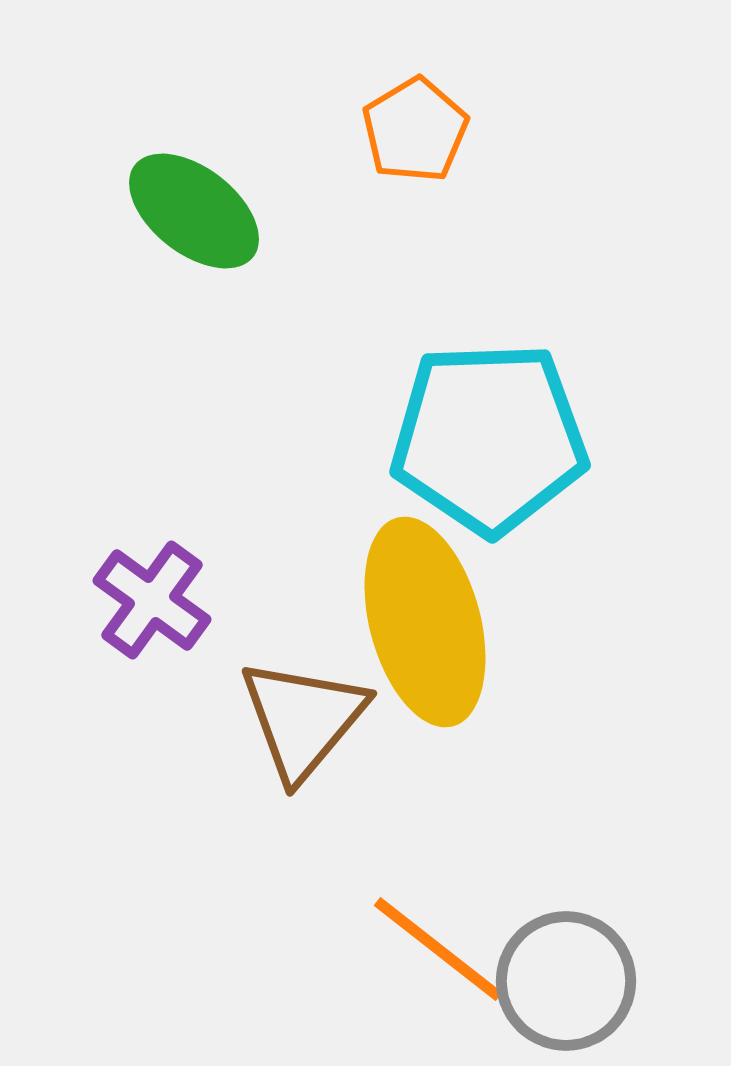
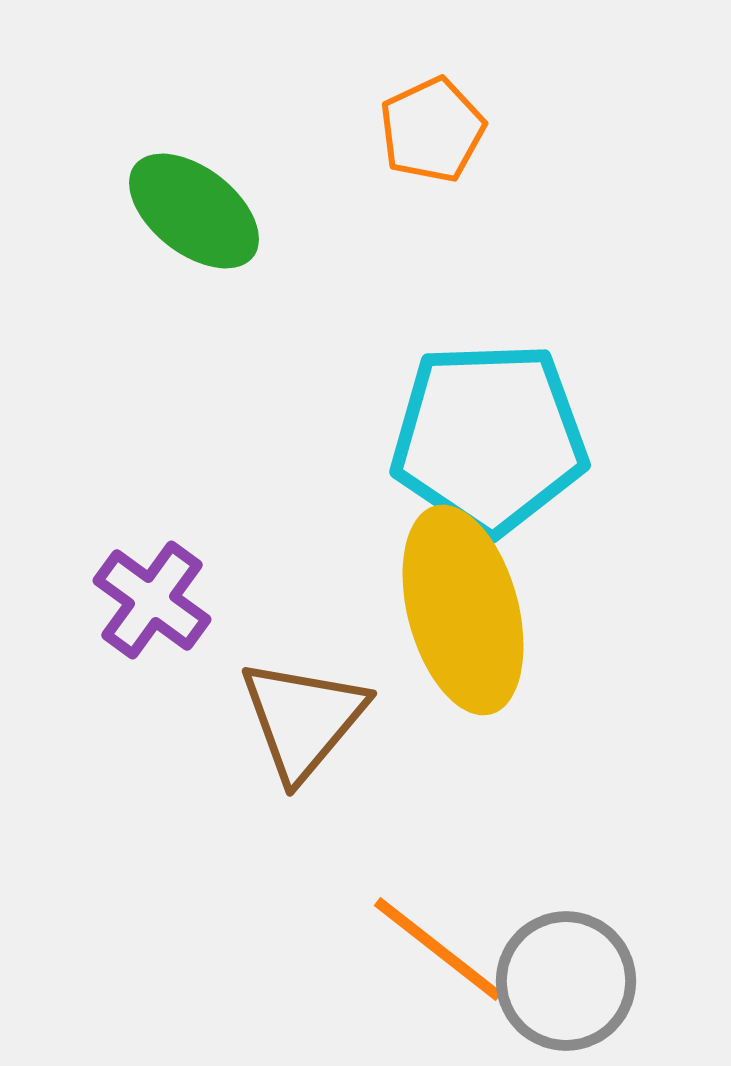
orange pentagon: moved 17 px right; rotated 6 degrees clockwise
yellow ellipse: moved 38 px right, 12 px up
